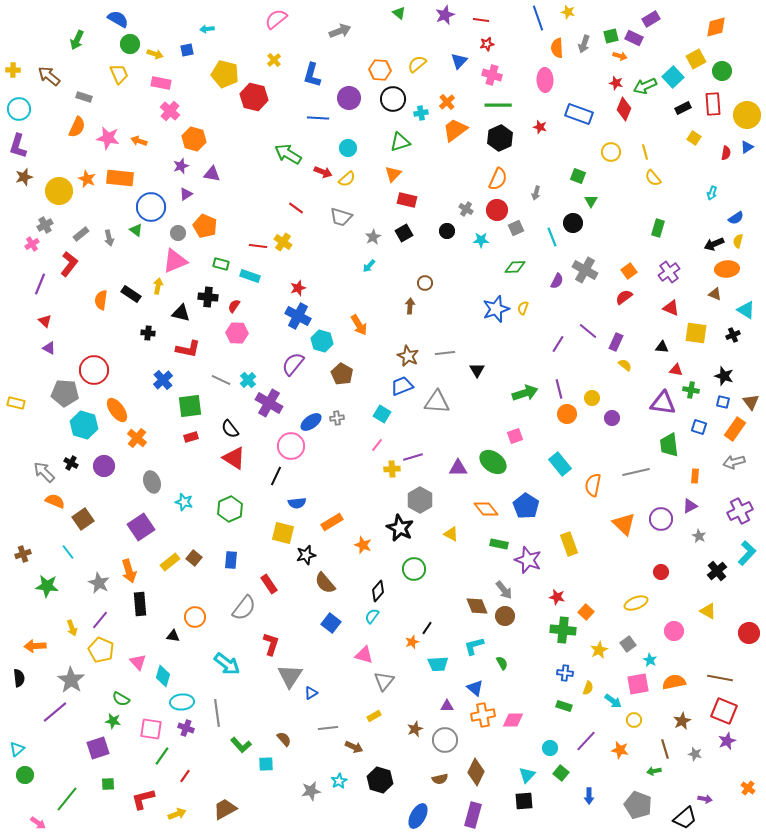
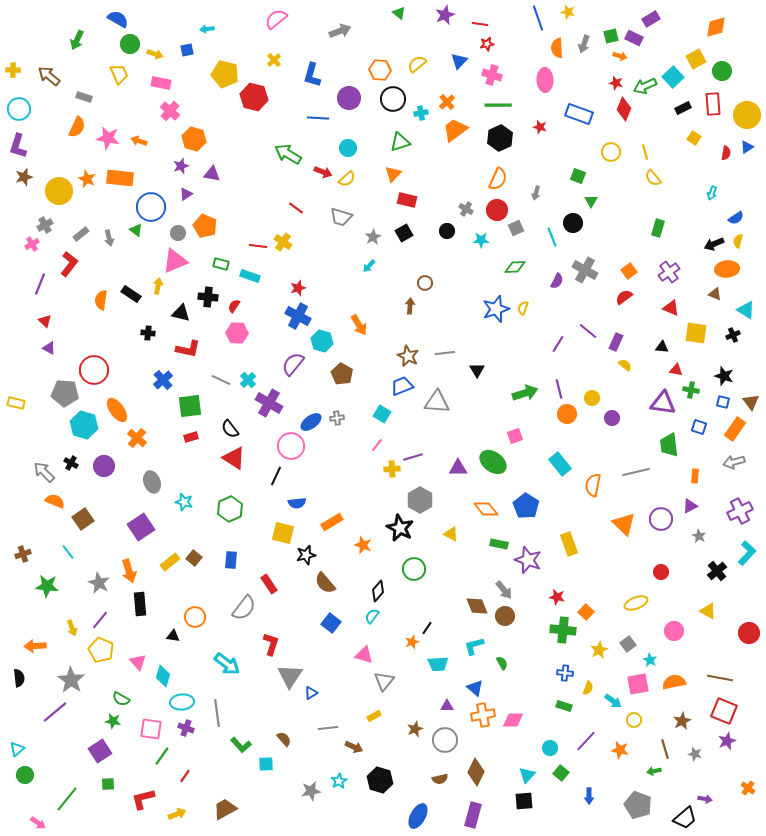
red line at (481, 20): moved 1 px left, 4 px down
purple square at (98, 748): moved 2 px right, 3 px down; rotated 15 degrees counterclockwise
